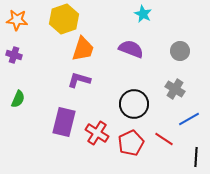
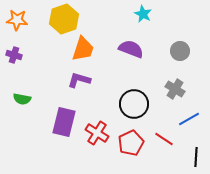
green semicircle: moved 4 px right; rotated 78 degrees clockwise
